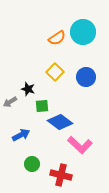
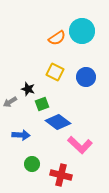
cyan circle: moved 1 px left, 1 px up
yellow square: rotated 18 degrees counterclockwise
green square: moved 2 px up; rotated 16 degrees counterclockwise
blue diamond: moved 2 px left
blue arrow: rotated 30 degrees clockwise
